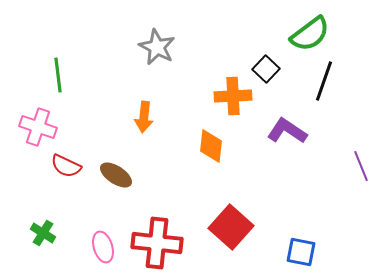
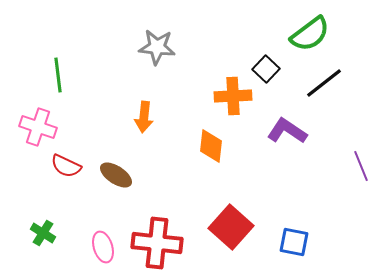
gray star: rotated 21 degrees counterclockwise
black line: moved 2 px down; rotated 33 degrees clockwise
blue square: moved 7 px left, 10 px up
